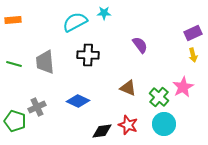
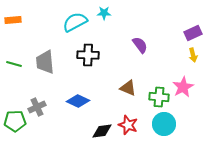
green cross: rotated 36 degrees counterclockwise
green pentagon: rotated 20 degrees counterclockwise
